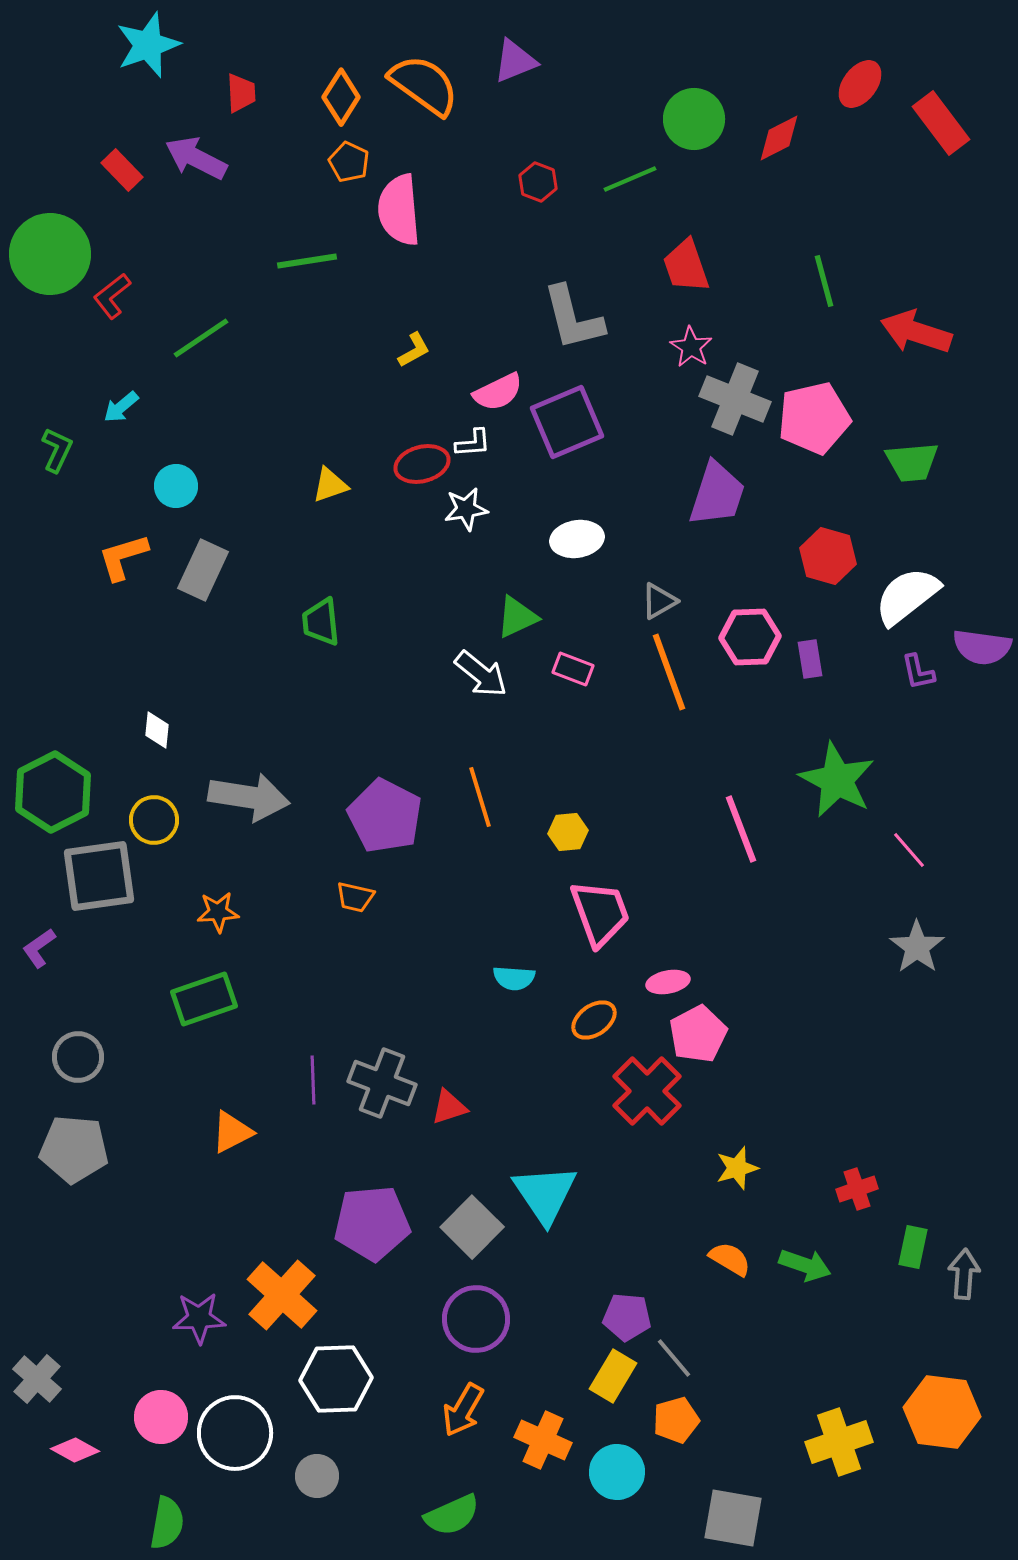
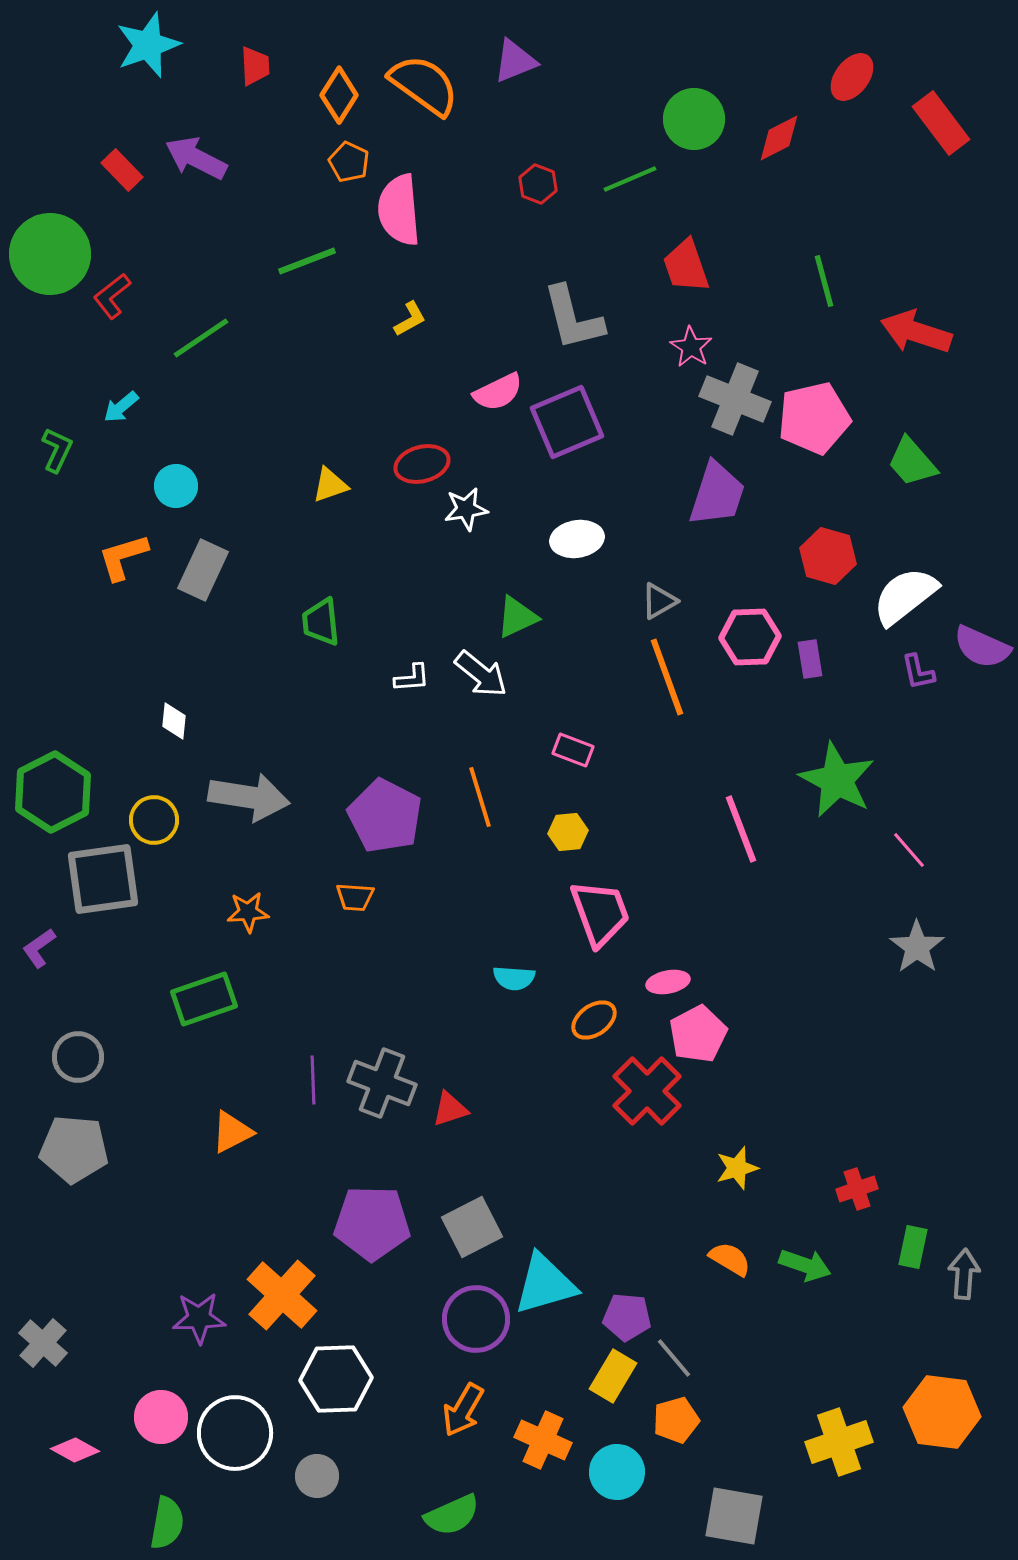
red ellipse at (860, 84): moved 8 px left, 7 px up
red trapezoid at (241, 93): moved 14 px right, 27 px up
orange diamond at (341, 97): moved 2 px left, 2 px up
red hexagon at (538, 182): moved 2 px down
green line at (307, 261): rotated 12 degrees counterclockwise
yellow L-shape at (414, 350): moved 4 px left, 31 px up
white L-shape at (473, 443): moved 61 px left, 235 px down
green trapezoid at (912, 462): rotated 54 degrees clockwise
white semicircle at (907, 596): moved 2 px left
purple semicircle at (982, 647): rotated 16 degrees clockwise
pink rectangle at (573, 669): moved 81 px down
orange line at (669, 672): moved 2 px left, 5 px down
white diamond at (157, 730): moved 17 px right, 9 px up
gray square at (99, 876): moved 4 px right, 3 px down
orange trapezoid at (355, 897): rotated 9 degrees counterclockwise
orange star at (218, 912): moved 30 px right
red triangle at (449, 1107): moved 1 px right, 2 px down
cyan triangle at (545, 1194): moved 90 px down; rotated 48 degrees clockwise
purple pentagon at (372, 1223): rotated 6 degrees clockwise
gray square at (472, 1227): rotated 18 degrees clockwise
gray cross at (37, 1379): moved 6 px right, 36 px up
gray square at (733, 1518): moved 1 px right, 2 px up
